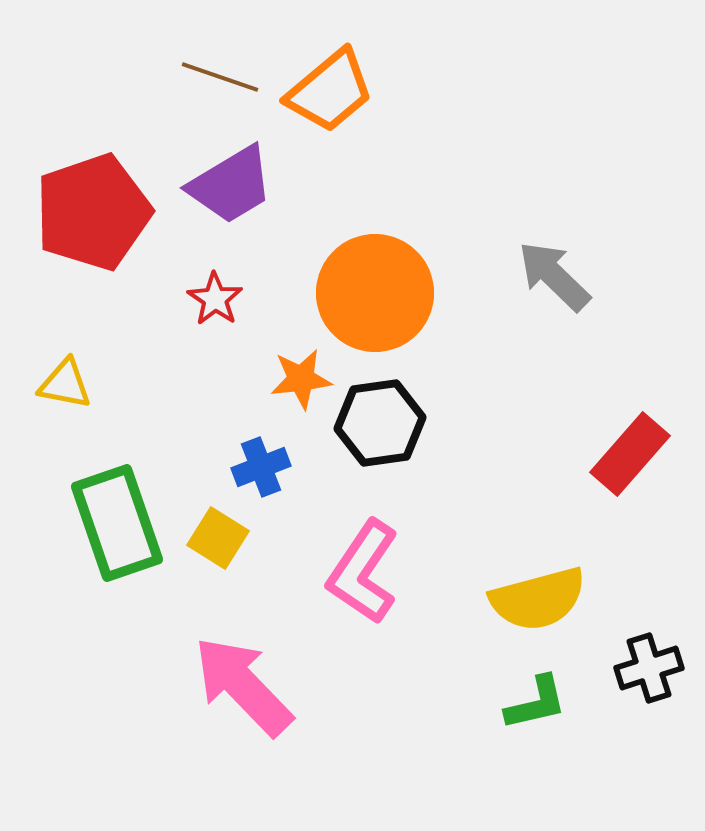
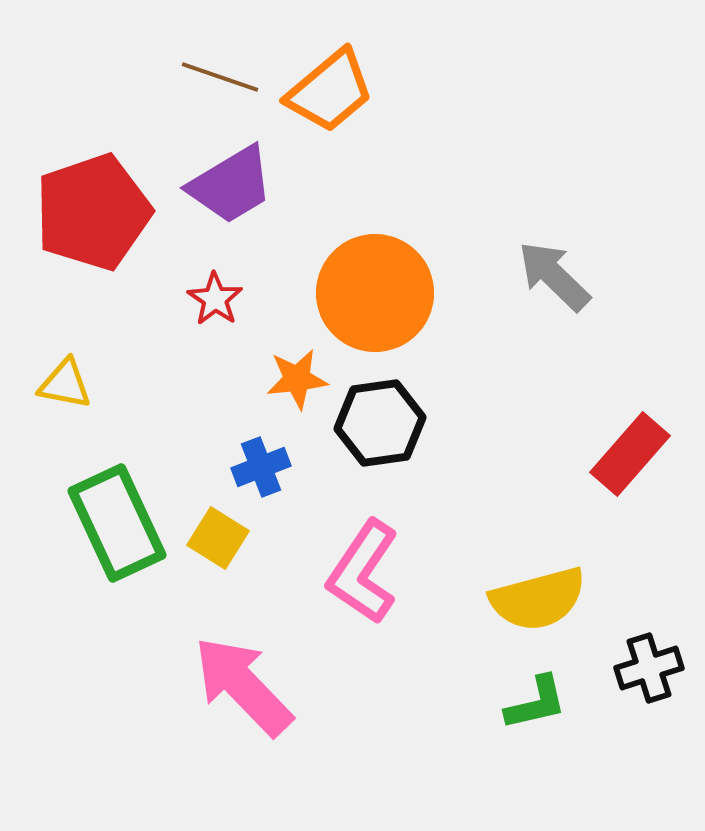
orange star: moved 4 px left
green rectangle: rotated 6 degrees counterclockwise
